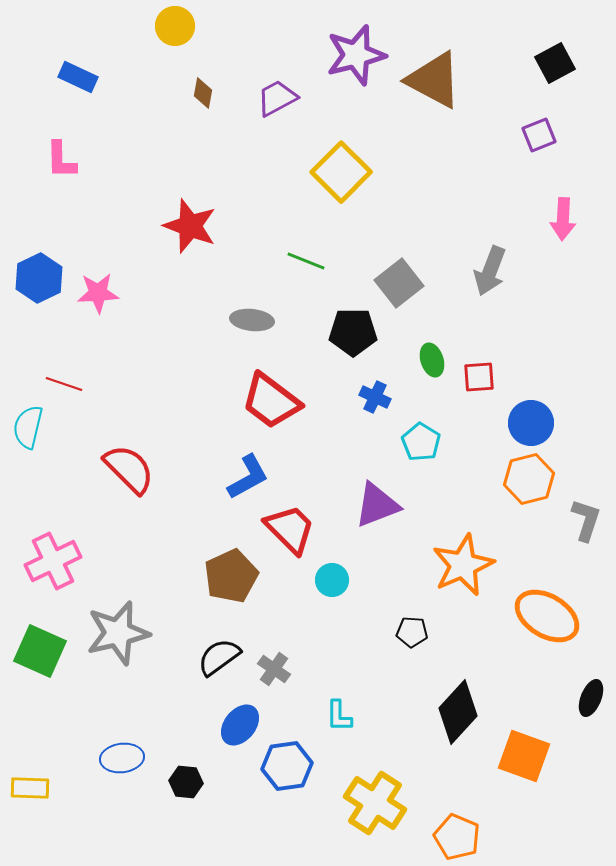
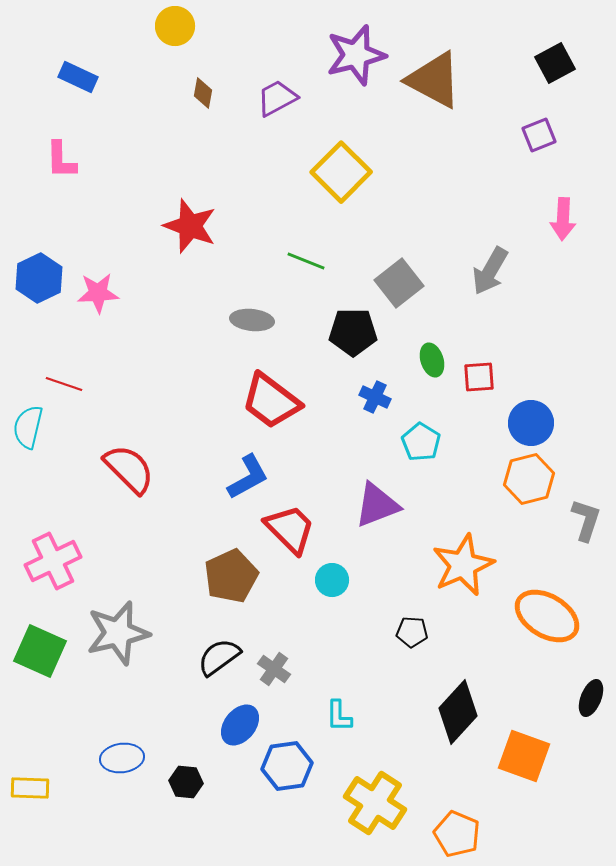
gray arrow at (490, 271): rotated 9 degrees clockwise
orange pentagon at (457, 837): moved 3 px up
